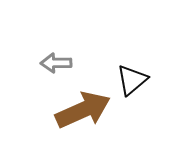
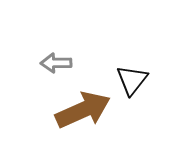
black triangle: rotated 12 degrees counterclockwise
